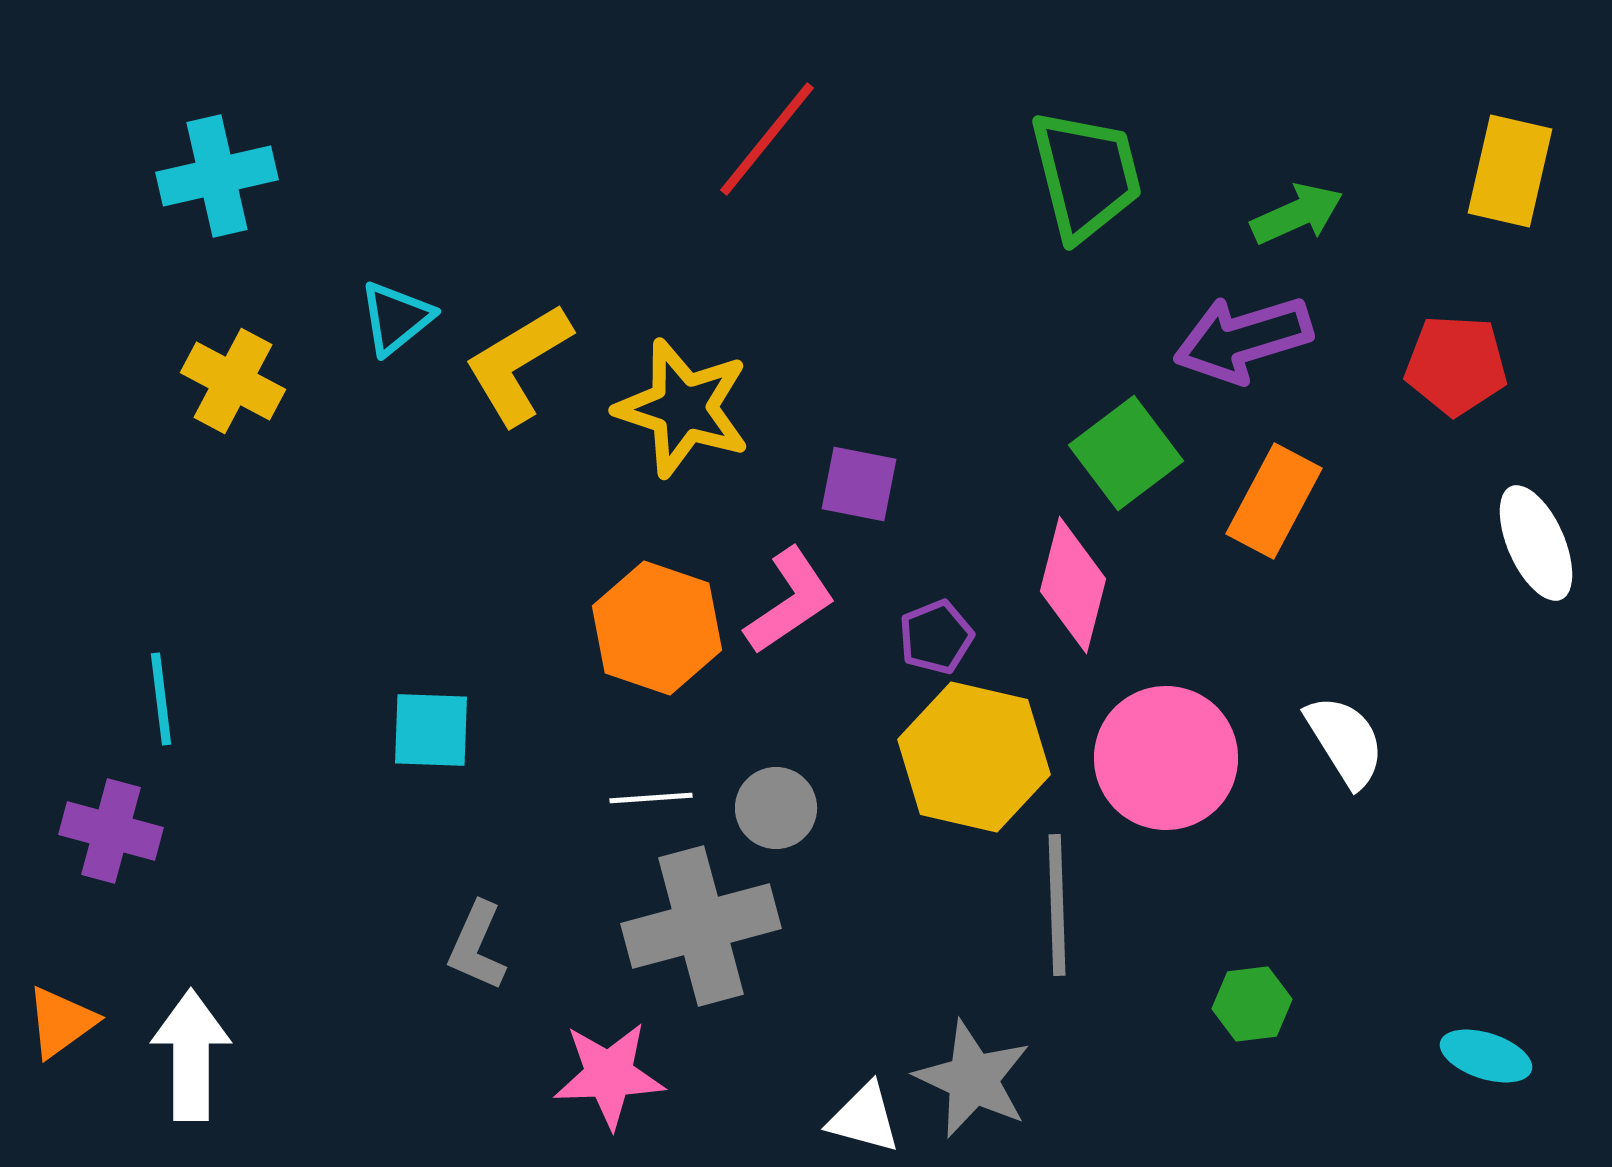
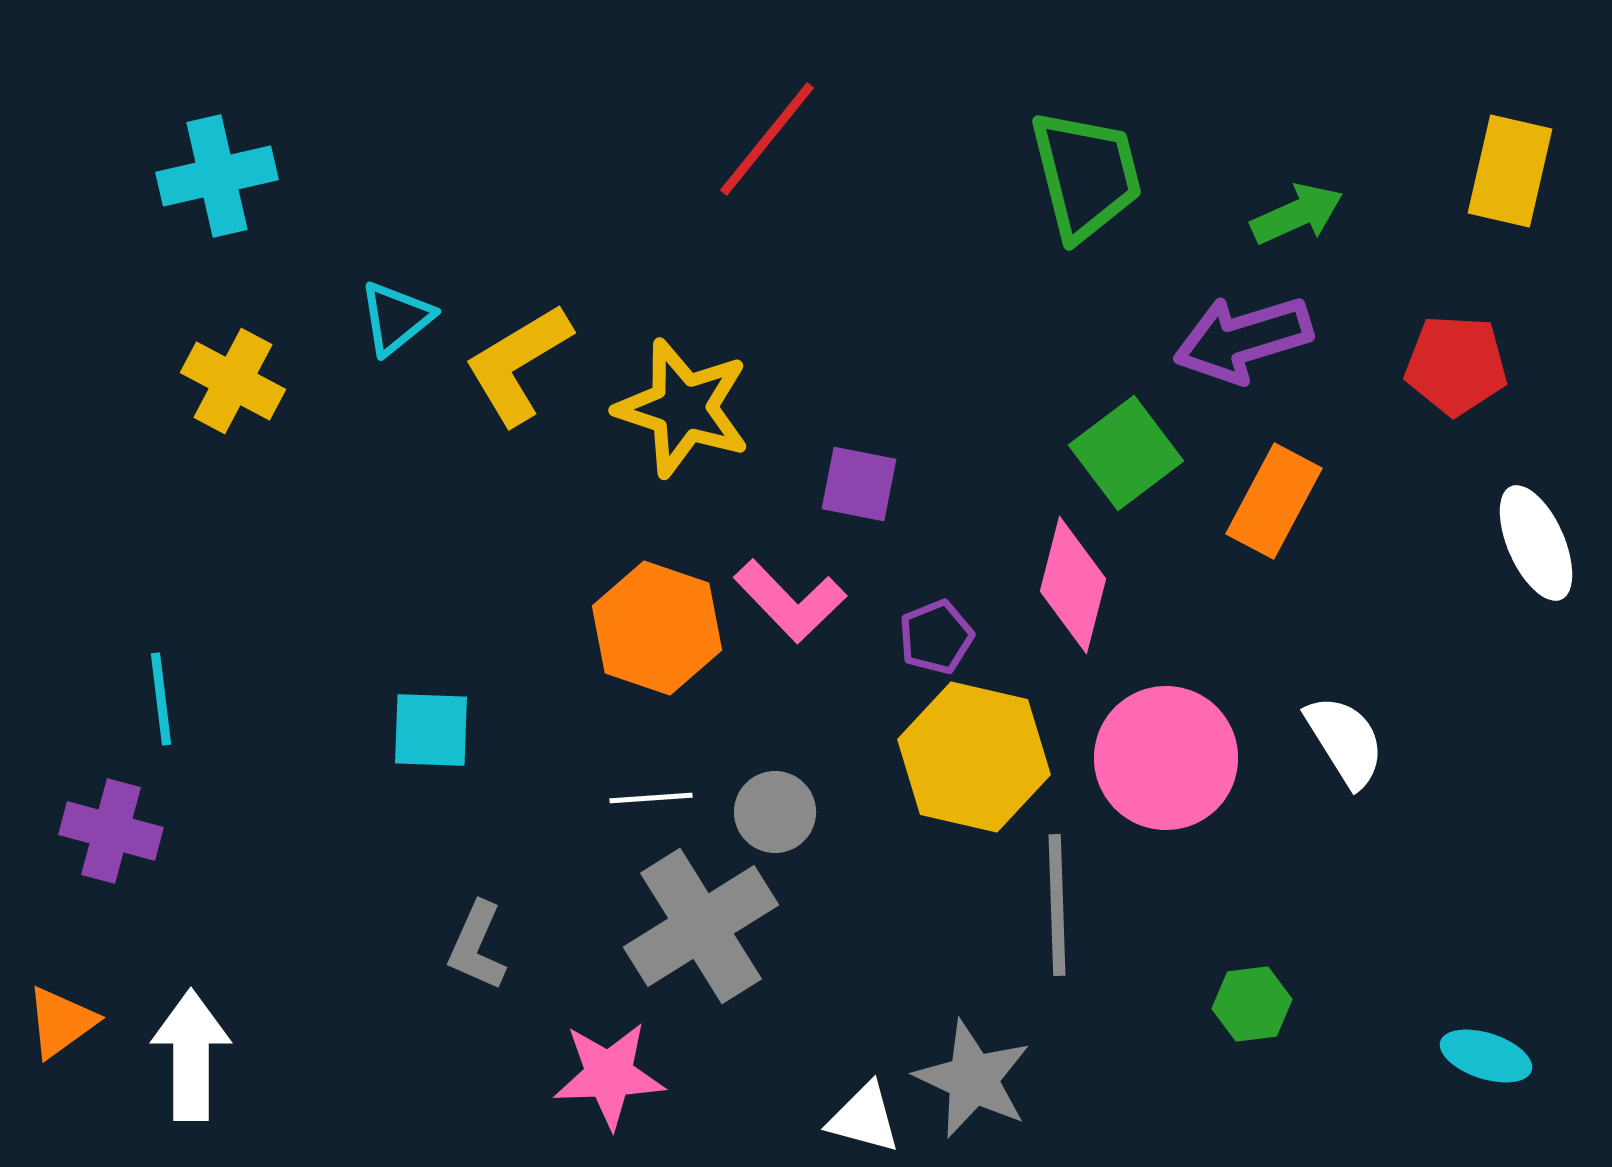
pink L-shape: rotated 80 degrees clockwise
gray circle: moved 1 px left, 4 px down
gray cross: rotated 17 degrees counterclockwise
